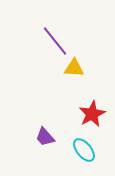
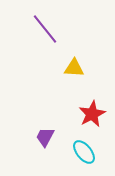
purple line: moved 10 px left, 12 px up
purple trapezoid: rotated 70 degrees clockwise
cyan ellipse: moved 2 px down
